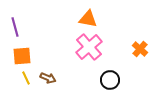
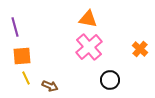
brown arrow: moved 2 px right, 8 px down
